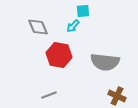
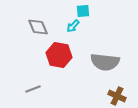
gray line: moved 16 px left, 6 px up
